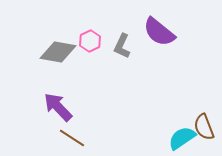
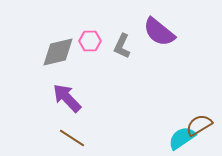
pink hexagon: rotated 25 degrees clockwise
gray diamond: rotated 24 degrees counterclockwise
purple arrow: moved 9 px right, 9 px up
brown semicircle: moved 5 px left, 2 px up; rotated 80 degrees clockwise
